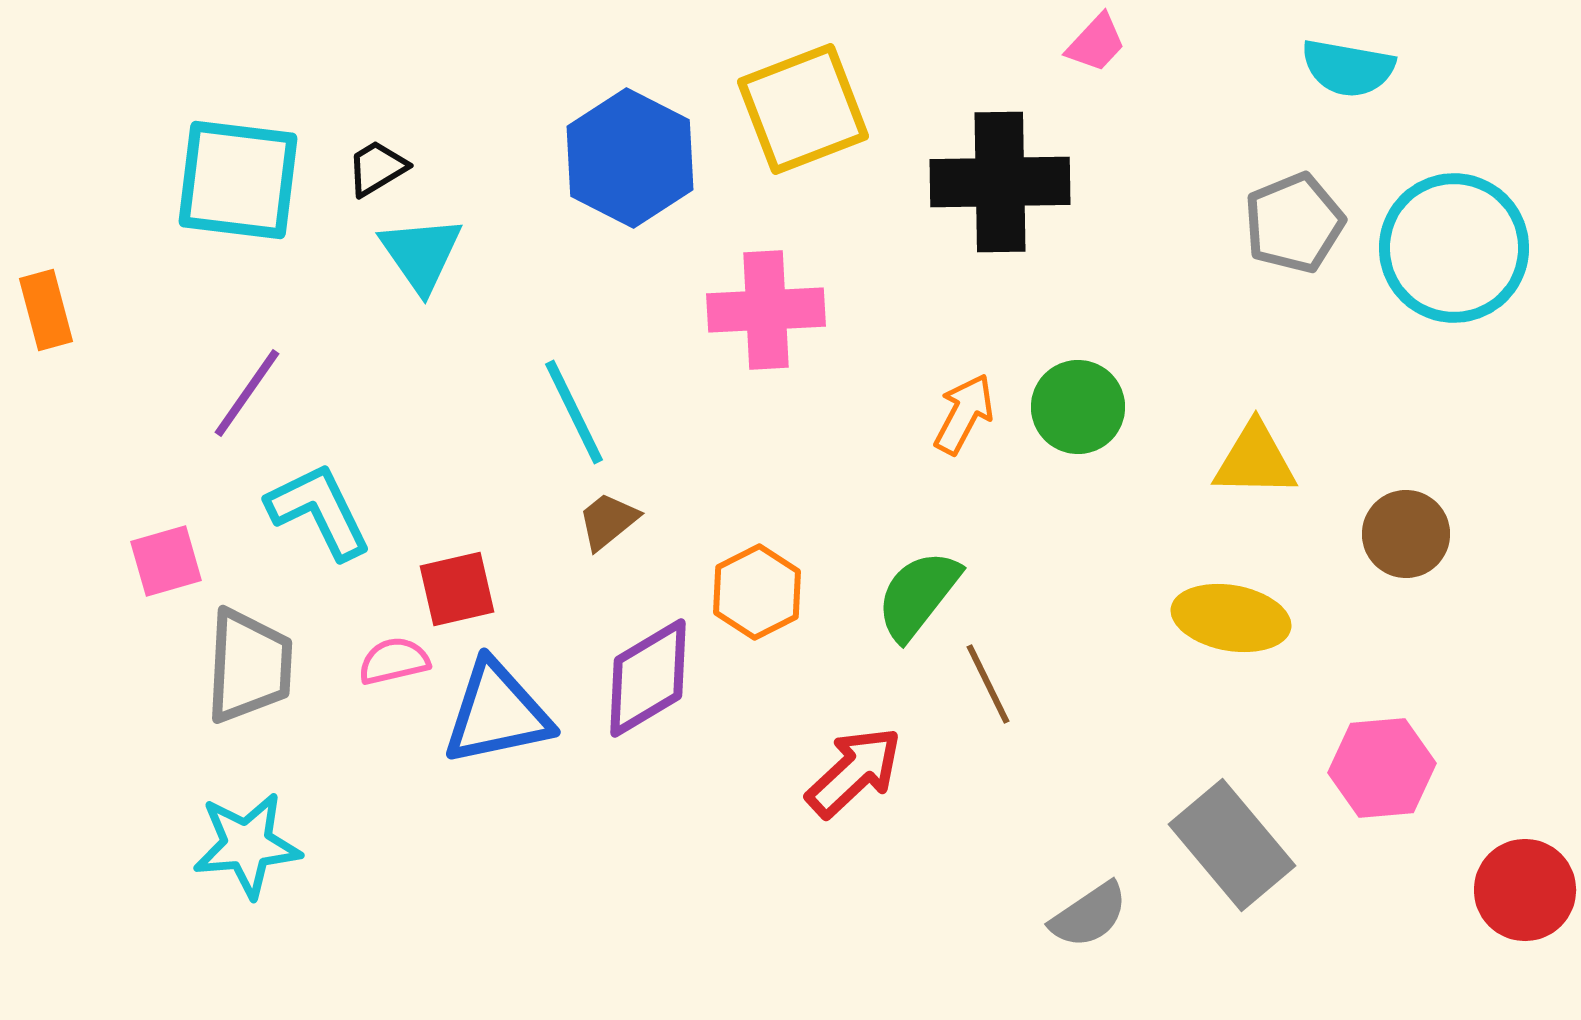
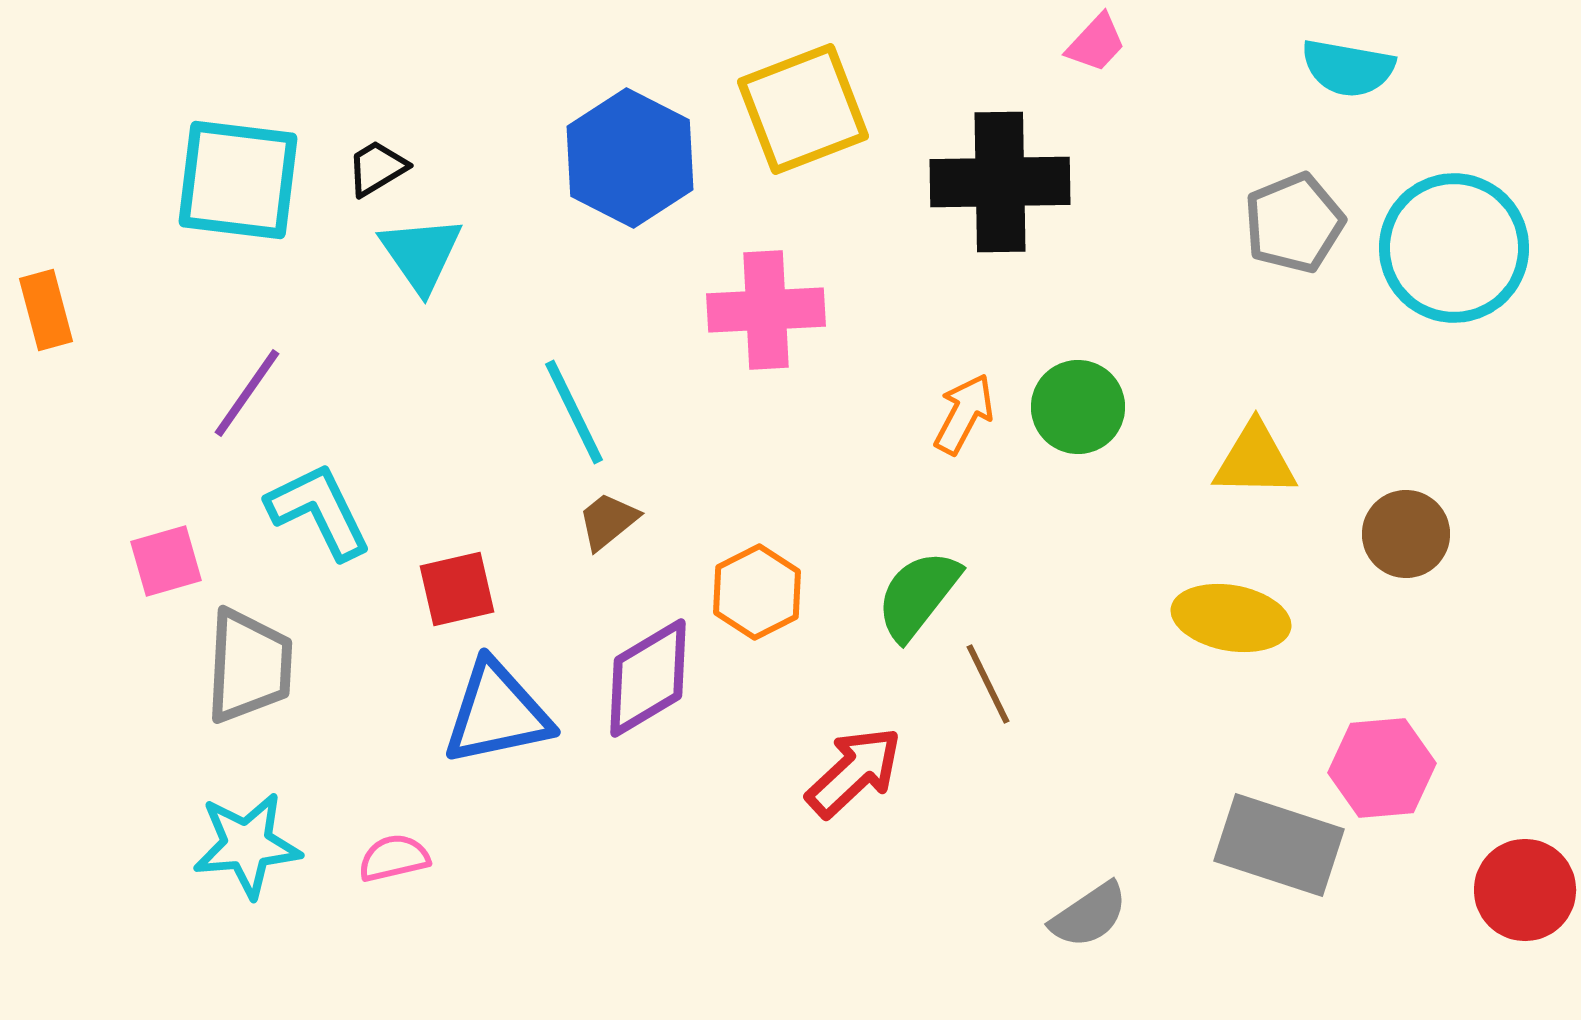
pink semicircle: moved 197 px down
gray rectangle: moved 47 px right; rotated 32 degrees counterclockwise
